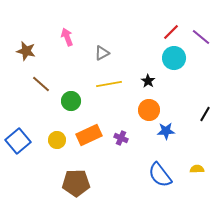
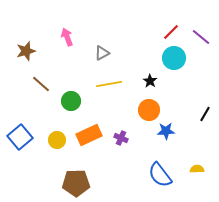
brown star: rotated 30 degrees counterclockwise
black star: moved 2 px right
blue square: moved 2 px right, 4 px up
